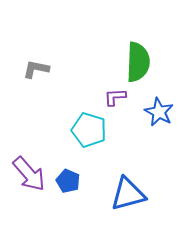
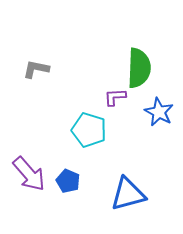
green semicircle: moved 1 px right, 6 px down
